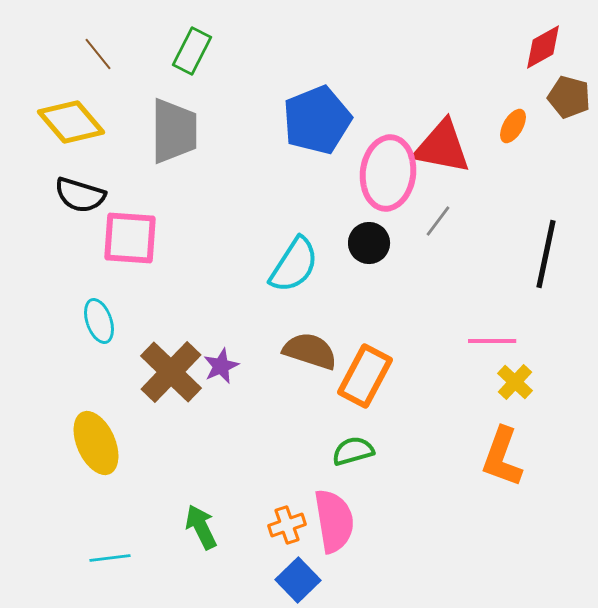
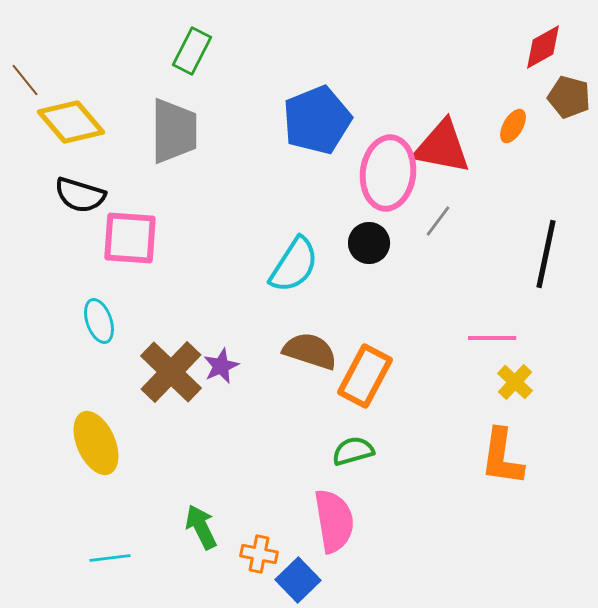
brown line: moved 73 px left, 26 px down
pink line: moved 3 px up
orange L-shape: rotated 12 degrees counterclockwise
orange cross: moved 28 px left, 29 px down; rotated 30 degrees clockwise
